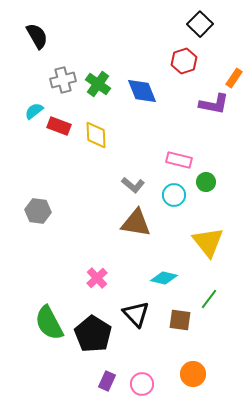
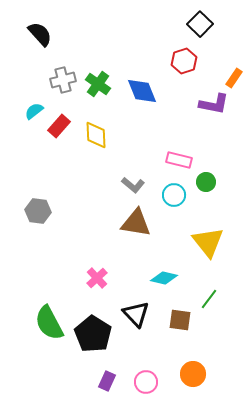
black semicircle: moved 3 px right, 2 px up; rotated 12 degrees counterclockwise
red rectangle: rotated 70 degrees counterclockwise
pink circle: moved 4 px right, 2 px up
